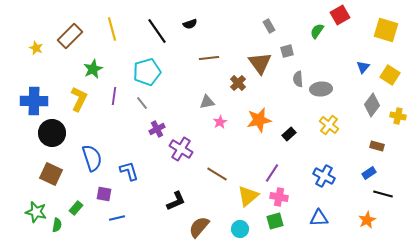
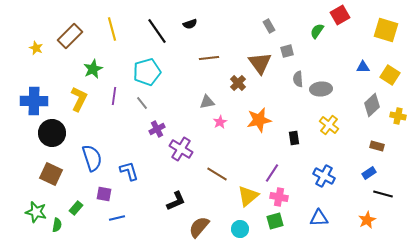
blue triangle at (363, 67): rotated 48 degrees clockwise
gray diamond at (372, 105): rotated 10 degrees clockwise
black rectangle at (289, 134): moved 5 px right, 4 px down; rotated 56 degrees counterclockwise
